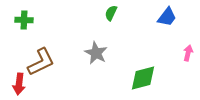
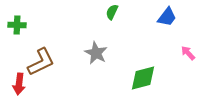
green semicircle: moved 1 px right, 1 px up
green cross: moved 7 px left, 5 px down
pink arrow: rotated 56 degrees counterclockwise
